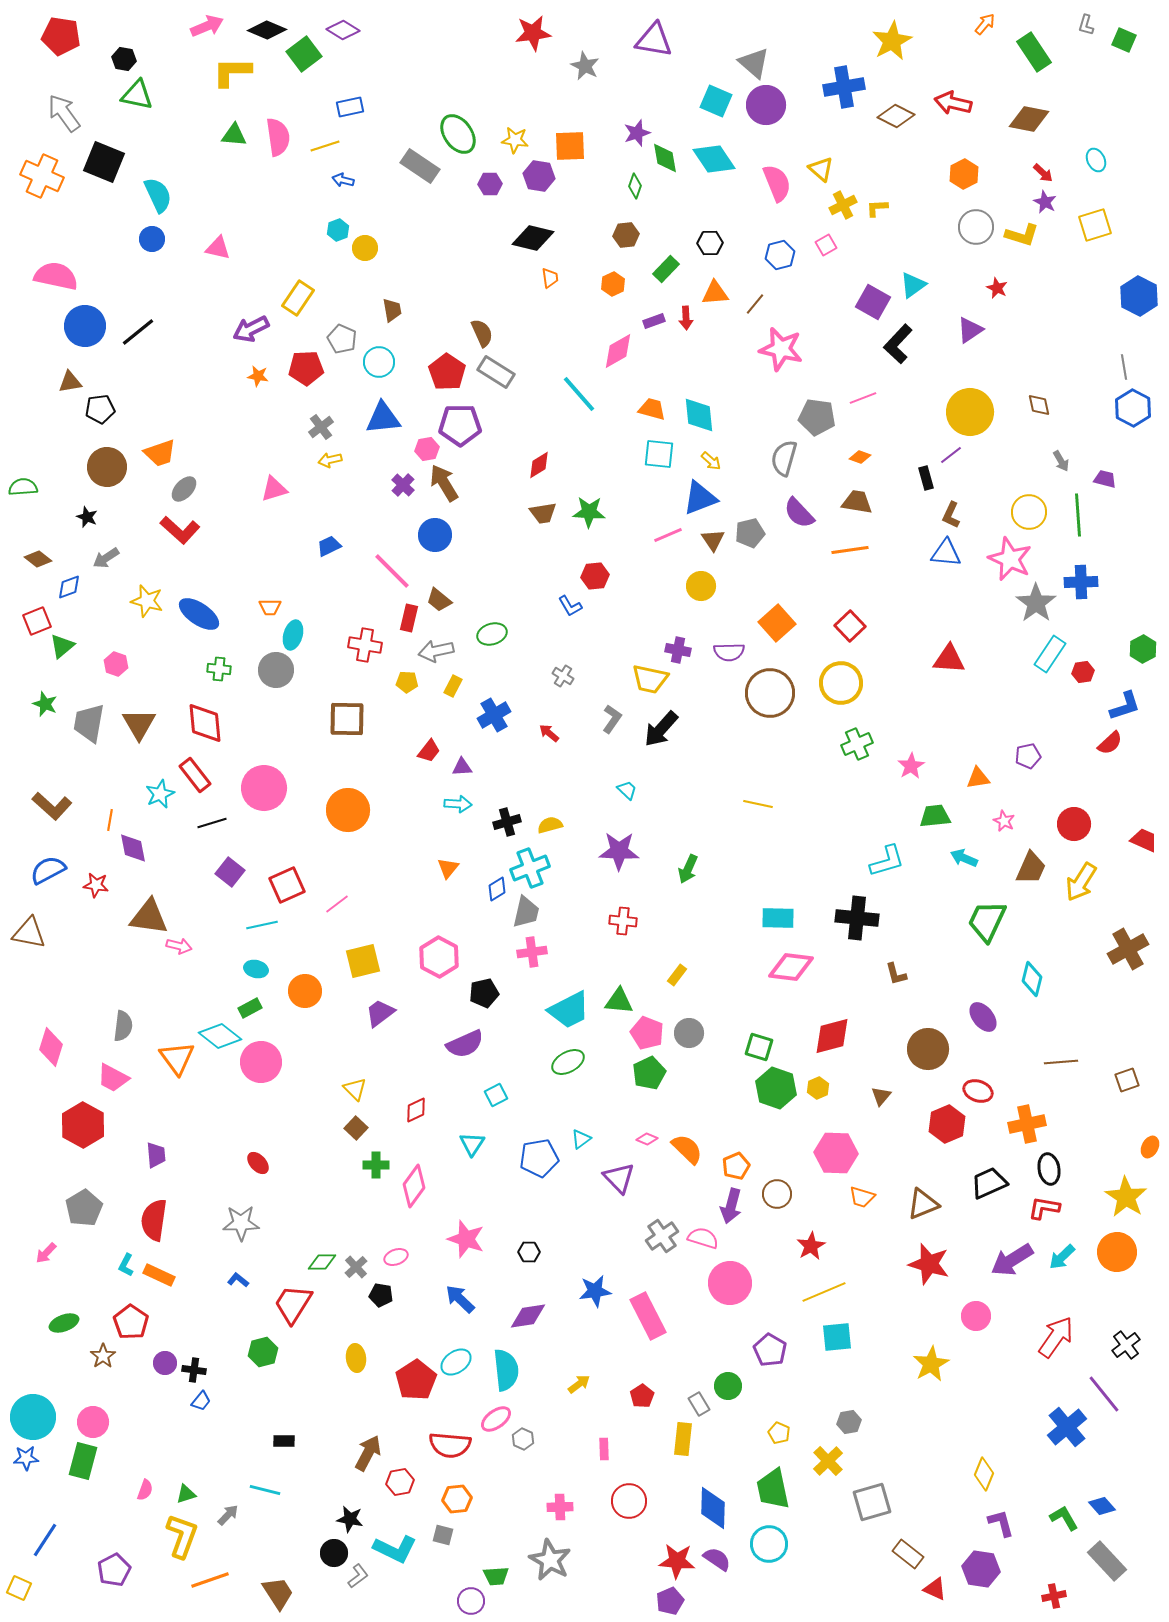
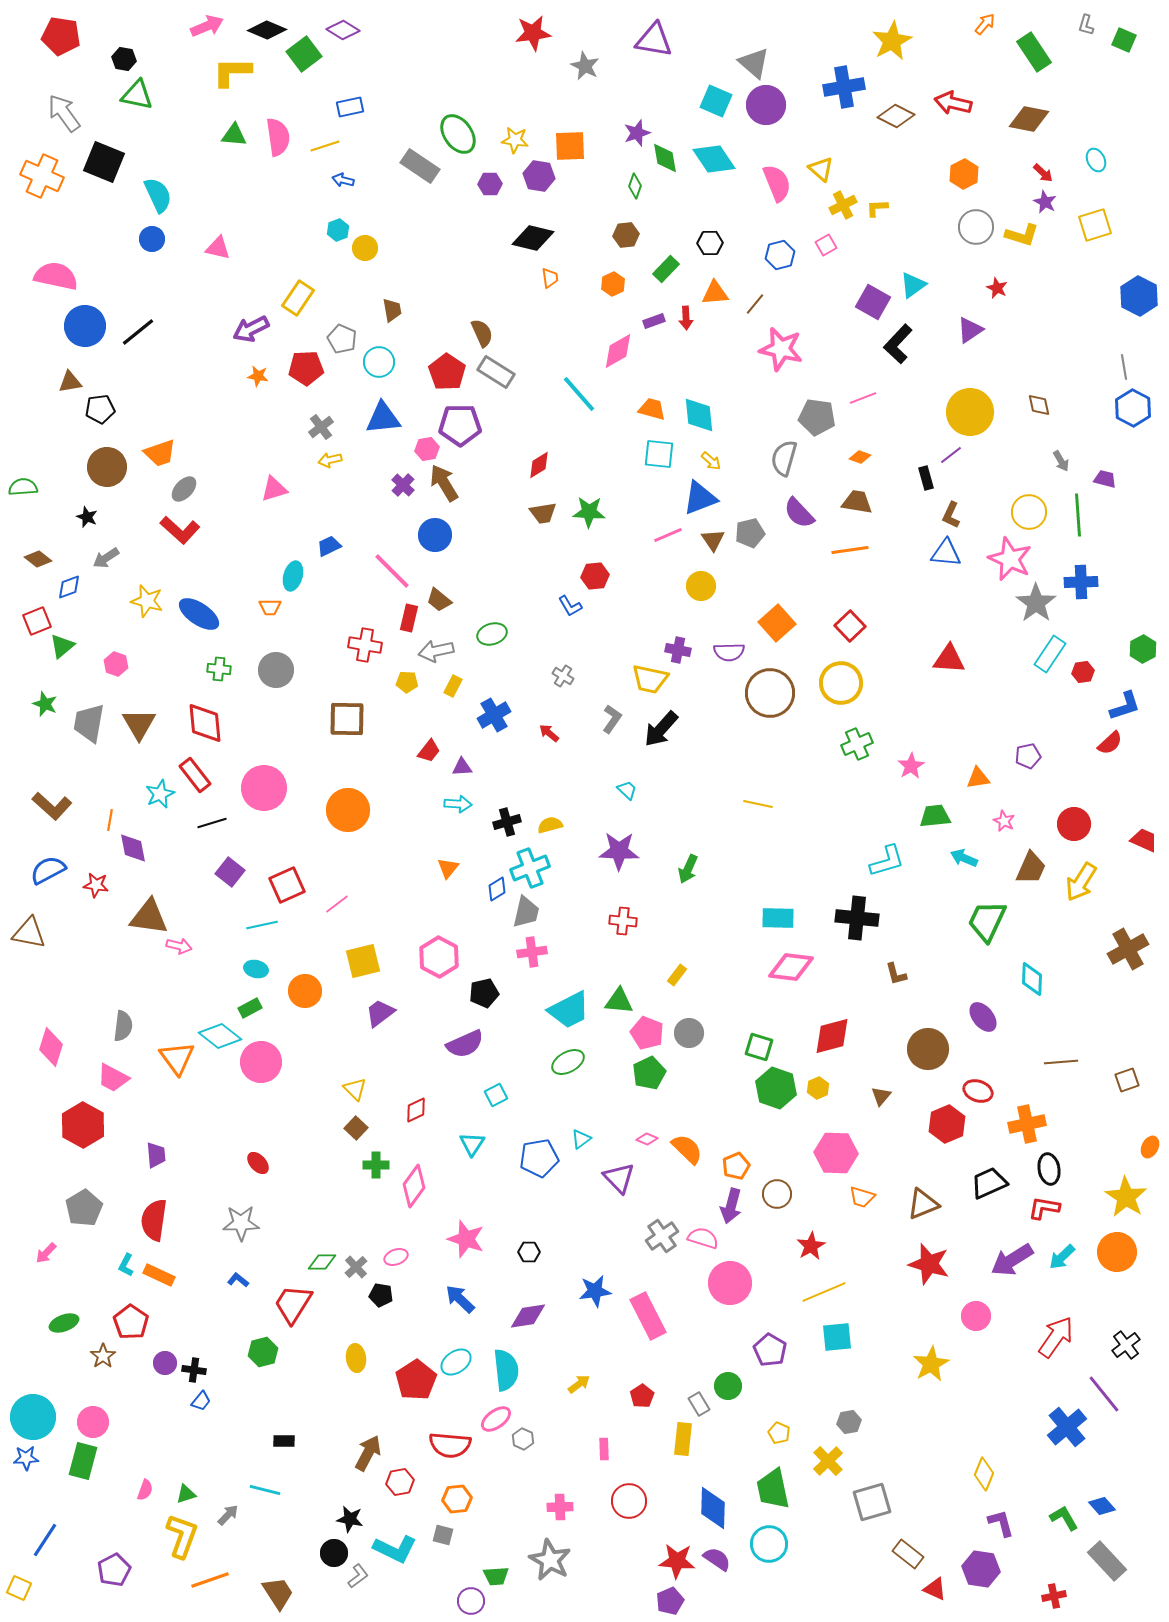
cyan ellipse at (293, 635): moved 59 px up
cyan diamond at (1032, 979): rotated 12 degrees counterclockwise
